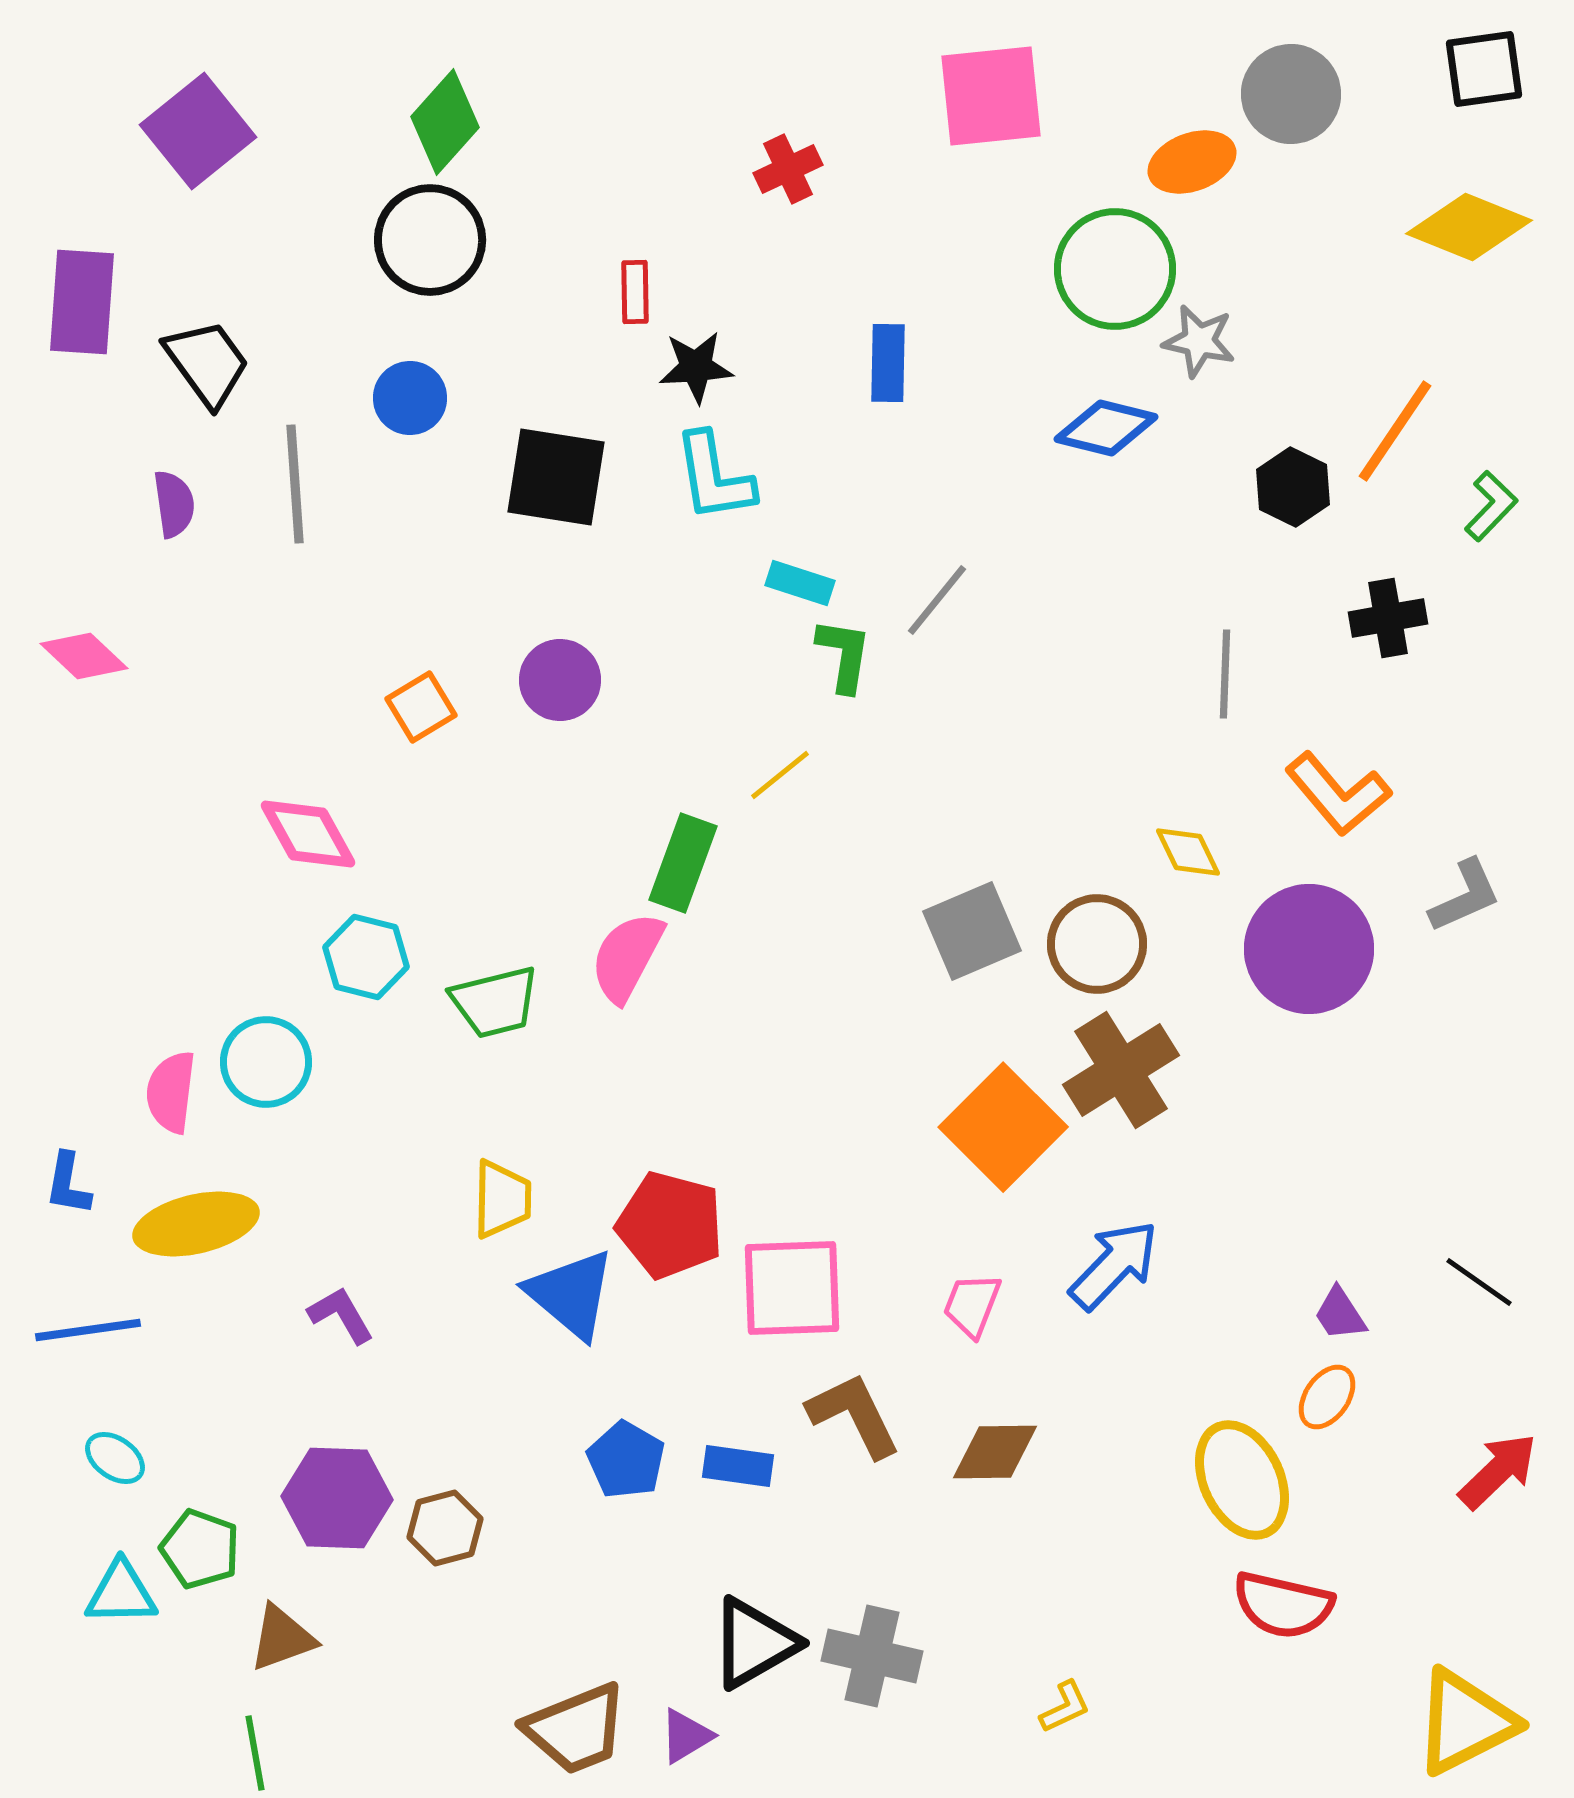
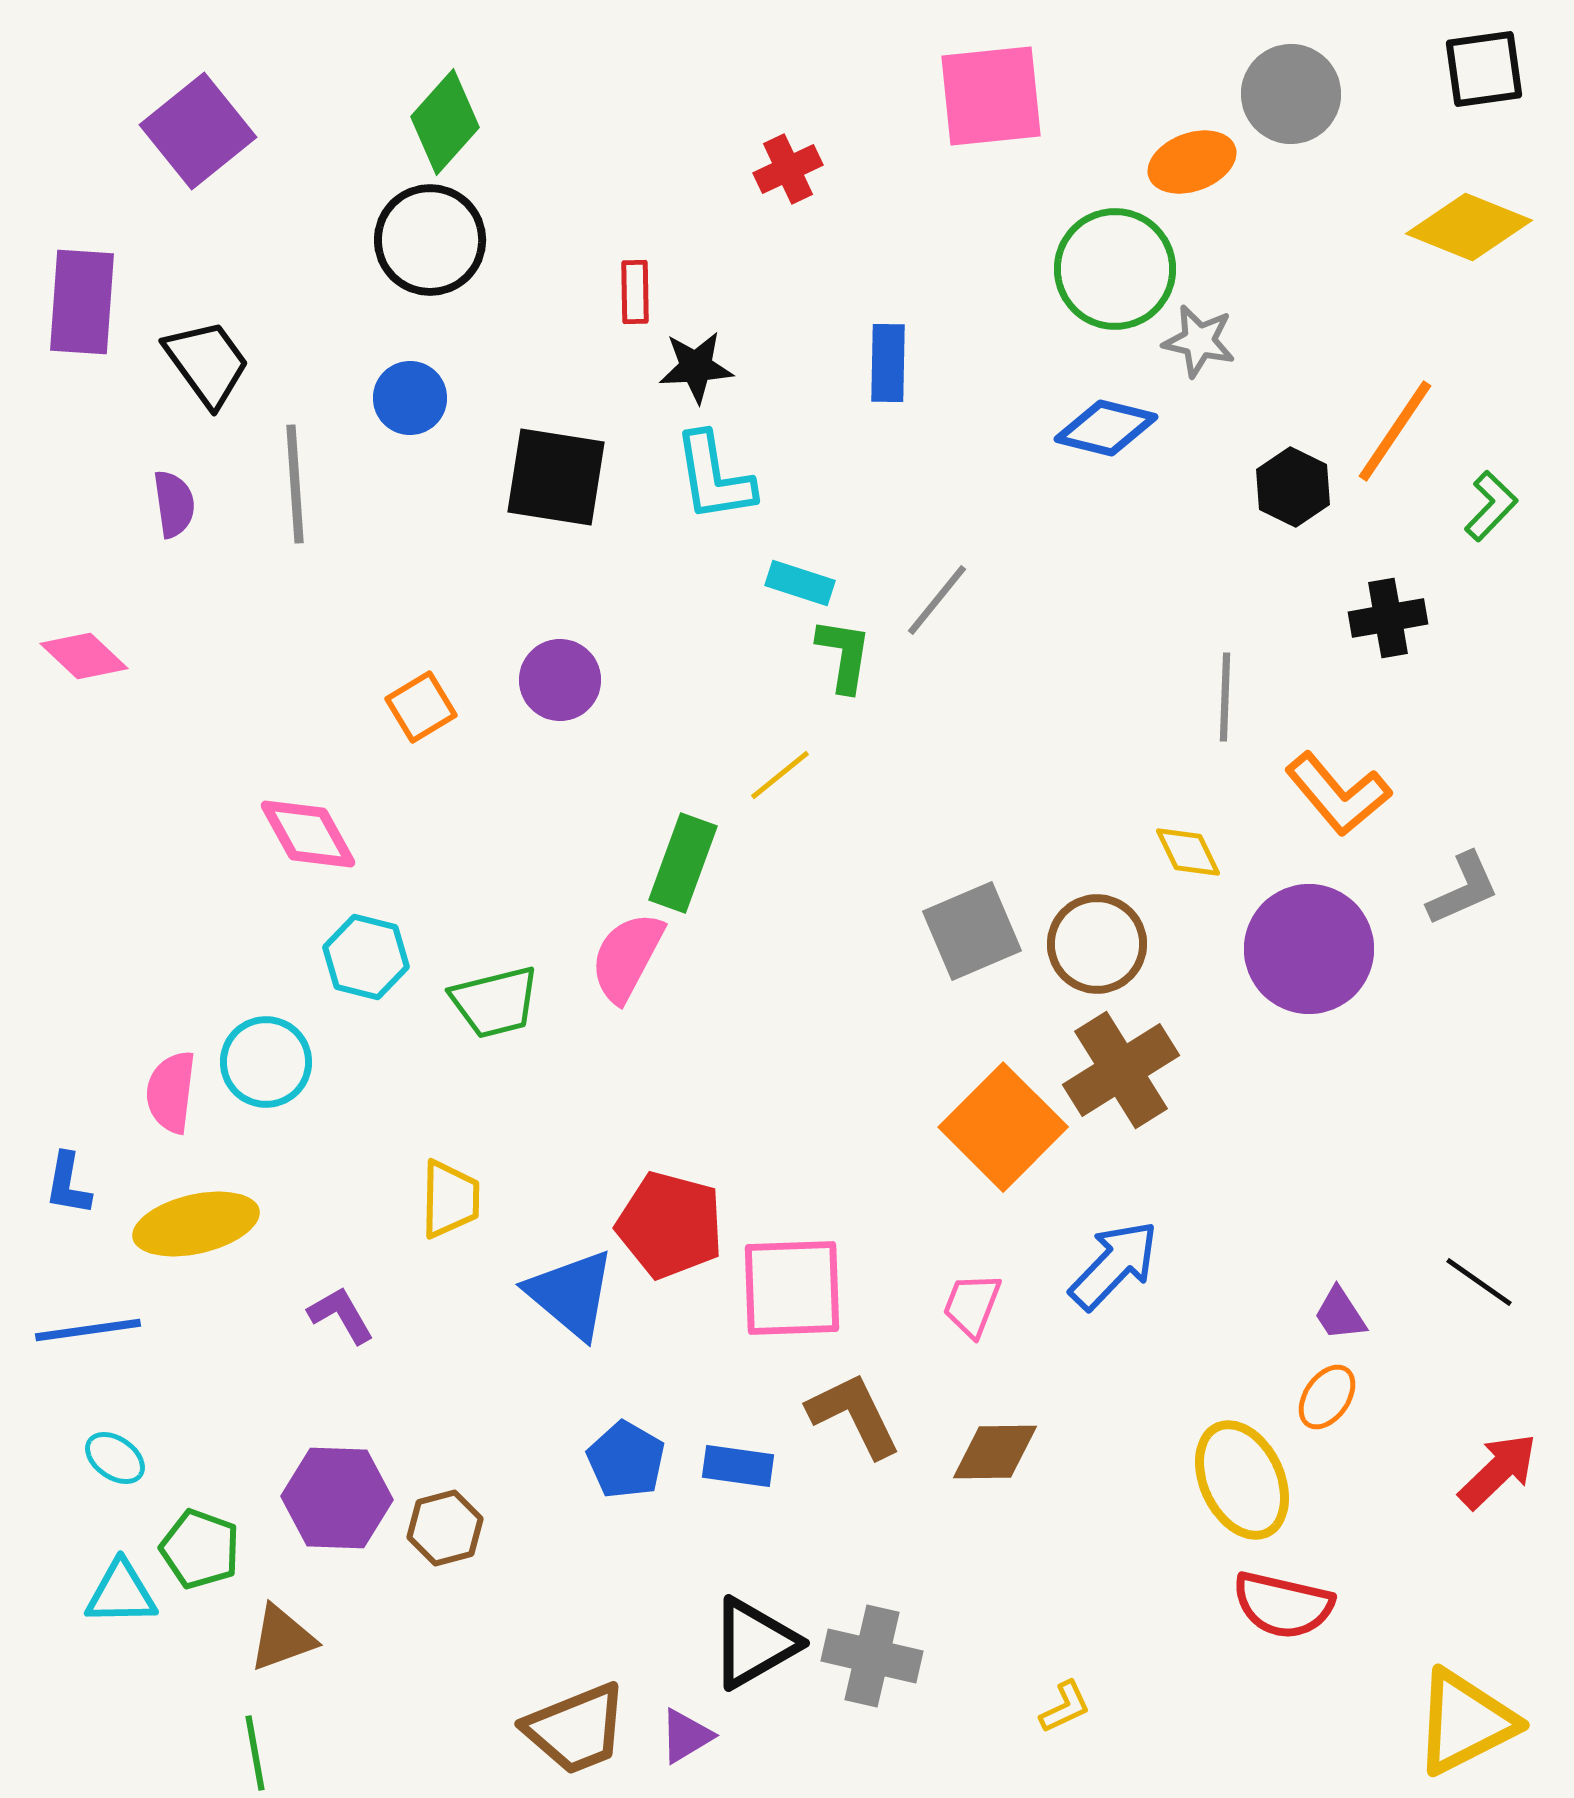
gray line at (1225, 674): moved 23 px down
gray L-shape at (1465, 896): moved 2 px left, 7 px up
yellow trapezoid at (502, 1199): moved 52 px left
